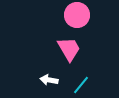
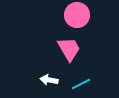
cyan line: moved 1 px up; rotated 24 degrees clockwise
